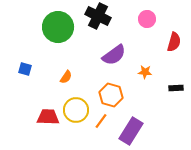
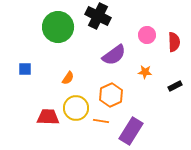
pink circle: moved 16 px down
red semicircle: rotated 18 degrees counterclockwise
blue square: rotated 16 degrees counterclockwise
orange semicircle: moved 2 px right, 1 px down
black rectangle: moved 1 px left, 2 px up; rotated 24 degrees counterclockwise
orange hexagon: rotated 20 degrees clockwise
yellow circle: moved 2 px up
orange line: rotated 63 degrees clockwise
